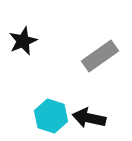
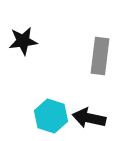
black star: rotated 16 degrees clockwise
gray rectangle: rotated 48 degrees counterclockwise
